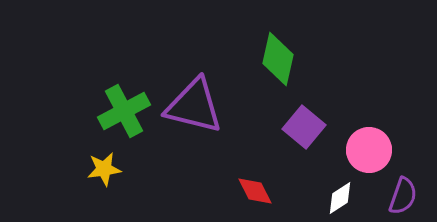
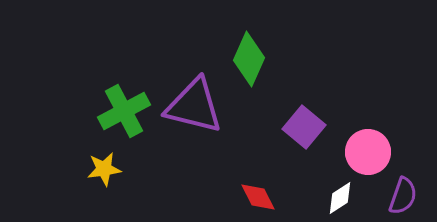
green diamond: moved 29 px left; rotated 12 degrees clockwise
pink circle: moved 1 px left, 2 px down
red diamond: moved 3 px right, 6 px down
